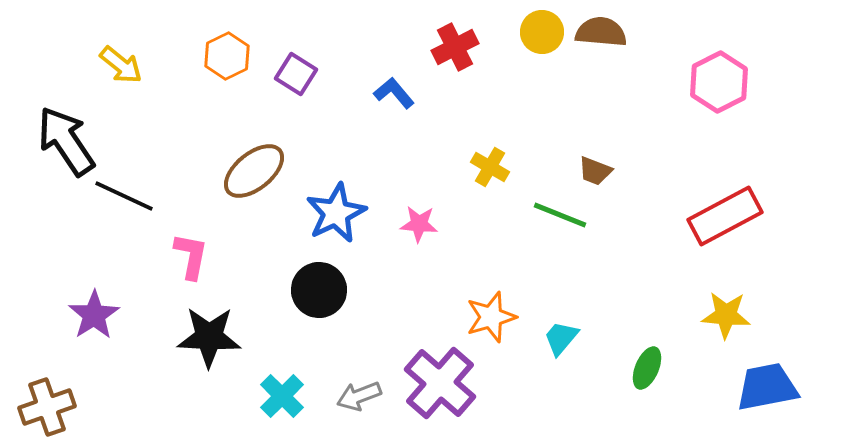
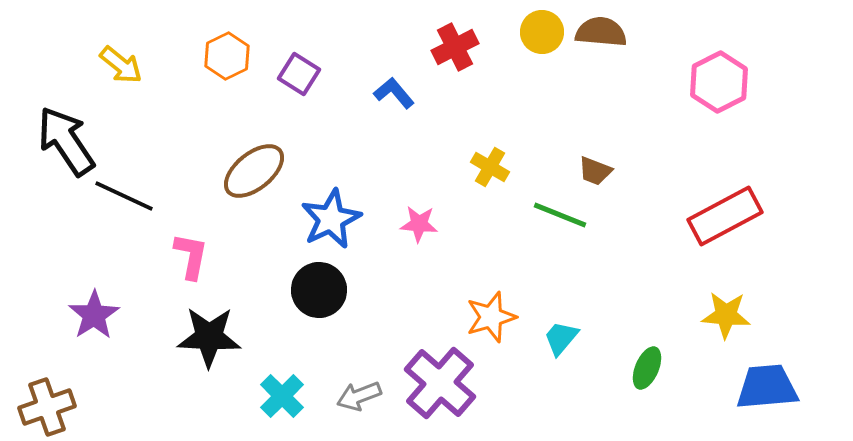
purple square: moved 3 px right
blue star: moved 5 px left, 6 px down
blue trapezoid: rotated 6 degrees clockwise
